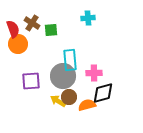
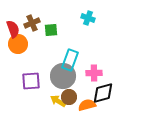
cyan cross: rotated 24 degrees clockwise
brown cross: rotated 35 degrees clockwise
cyan rectangle: rotated 25 degrees clockwise
